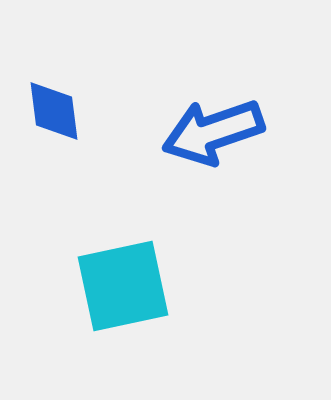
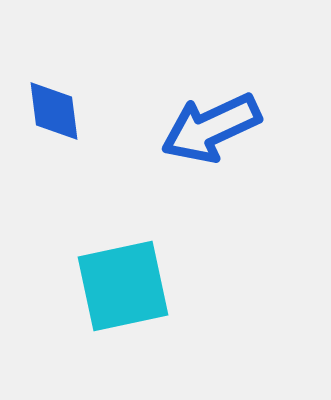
blue arrow: moved 2 px left, 4 px up; rotated 6 degrees counterclockwise
